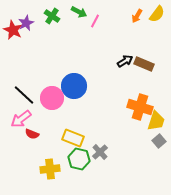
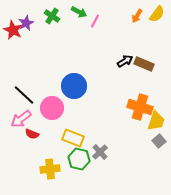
pink circle: moved 10 px down
